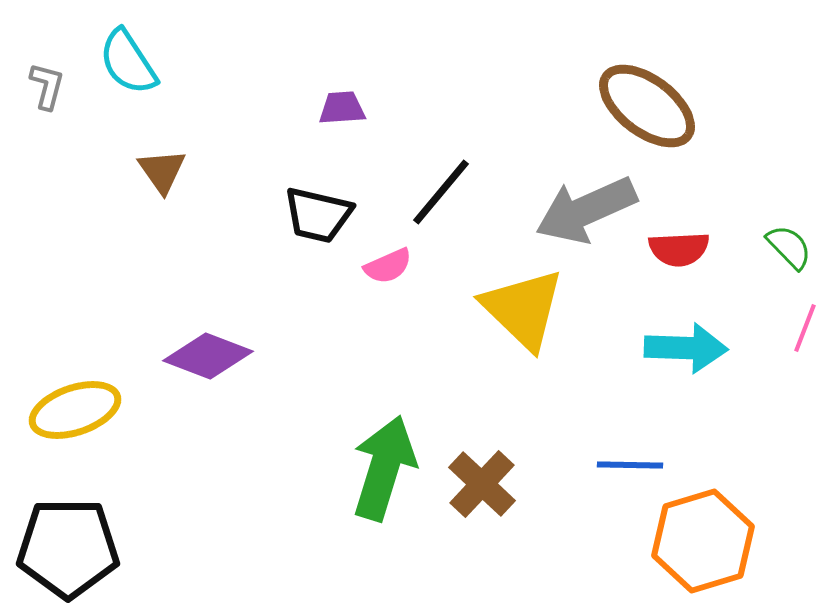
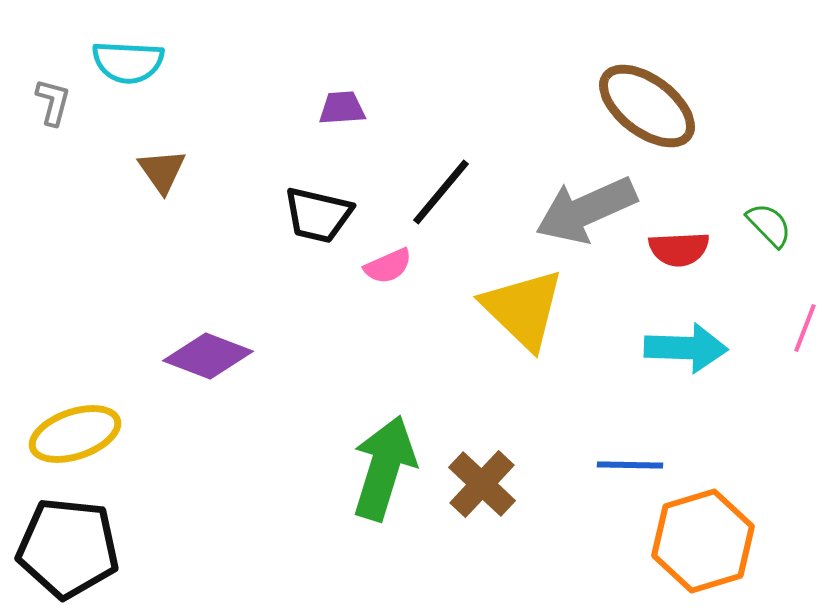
cyan semicircle: rotated 54 degrees counterclockwise
gray L-shape: moved 6 px right, 16 px down
green semicircle: moved 20 px left, 22 px up
yellow ellipse: moved 24 px down
black pentagon: rotated 6 degrees clockwise
